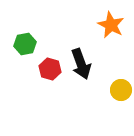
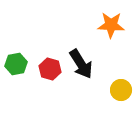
orange star: rotated 24 degrees counterclockwise
green hexagon: moved 9 px left, 20 px down
black arrow: rotated 12 degrees counterclockwise
